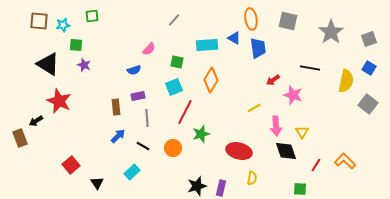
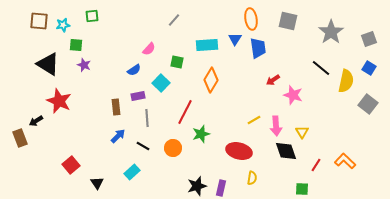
blue triangle at (234, 38): moved 1 px right, 1 px down; rotated 32 degrees clockwise
black line at (310, 68): moved 11 px right; rotated 30 degrees clockwise
blue semicircle at (134, 70): rotated 16 degrees counterclockwise
cyan square at (174, 87): moved 13 px left, 4 px up; rotated 24 degrees counterclockwise
yellow line at (254, 108): moved 12 px down
green square at (300, 189): moved 2 px right
